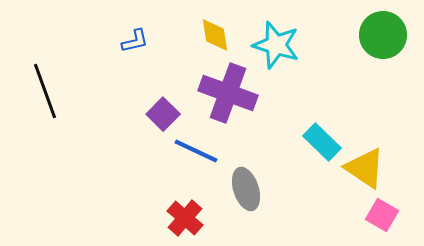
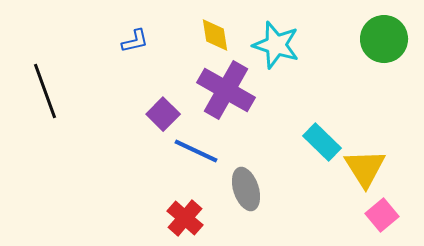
green circle: moved 1 px right, 4 px down
purple cross: moved 2 px left, 3 px up; rotated 10 degrees clockwise
yellow triangle: rotated 24 degrees clockwise
pink square: rotated 20 degrees clockwise
